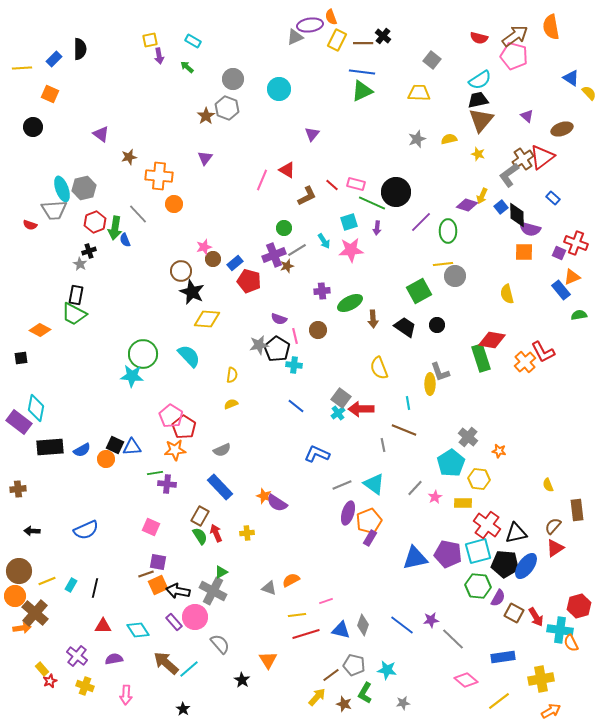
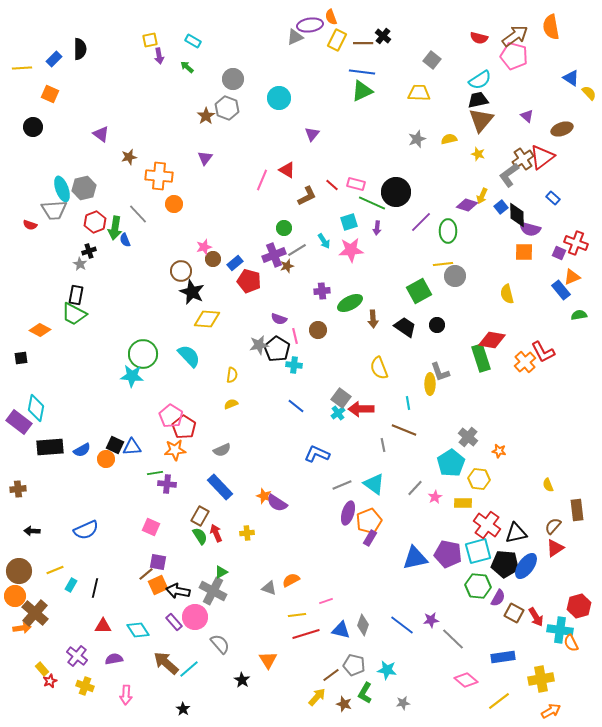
cyan circle at (279, 89): moved 9 px down
brown line at (146, 574): rotated 21 degrees counterclockwise
yellow line at (47, 581): moved 8 px right, 11 px up
